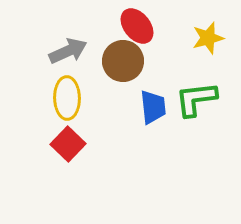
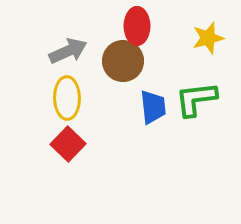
red ellipse: rotated 39 degrees clockwise
